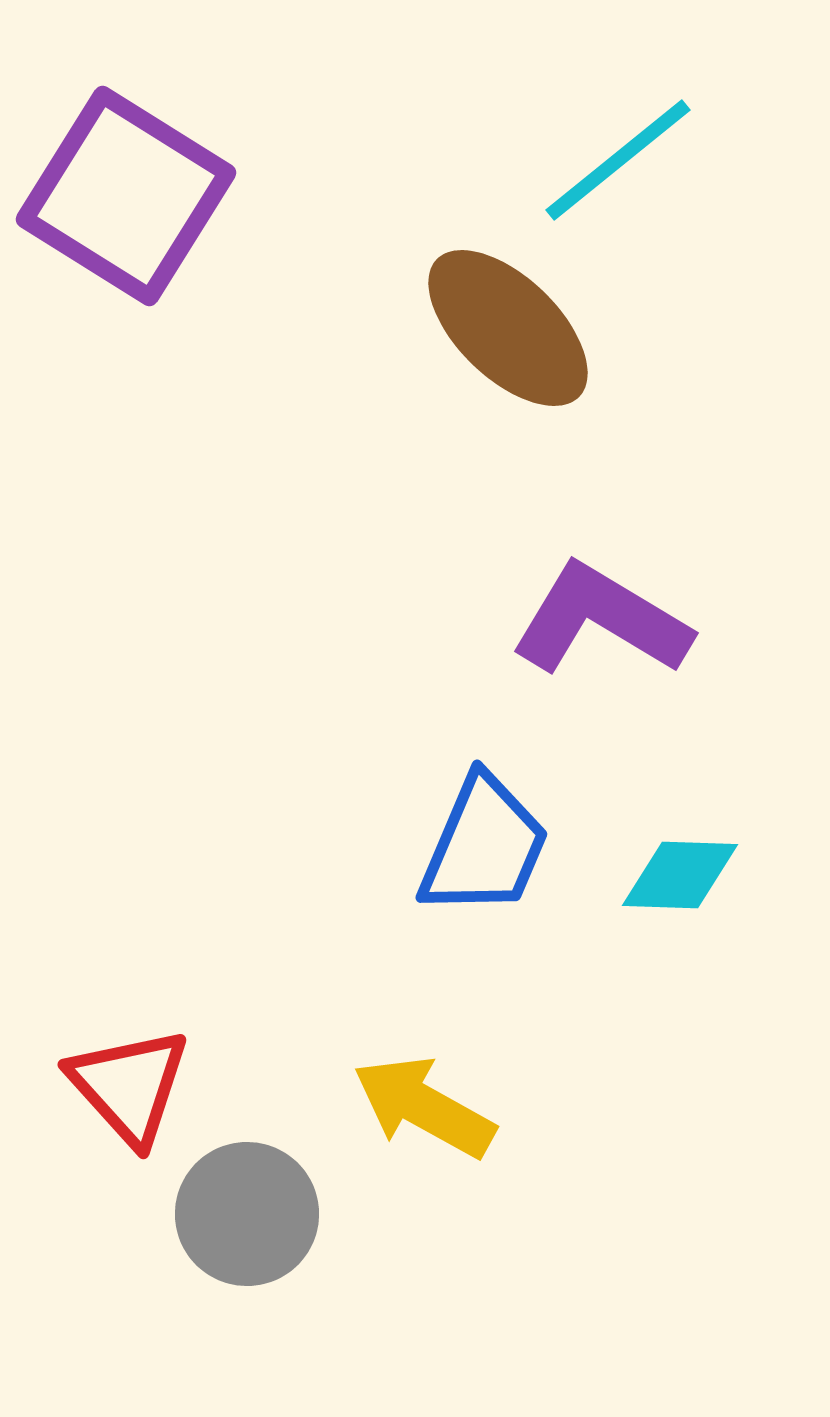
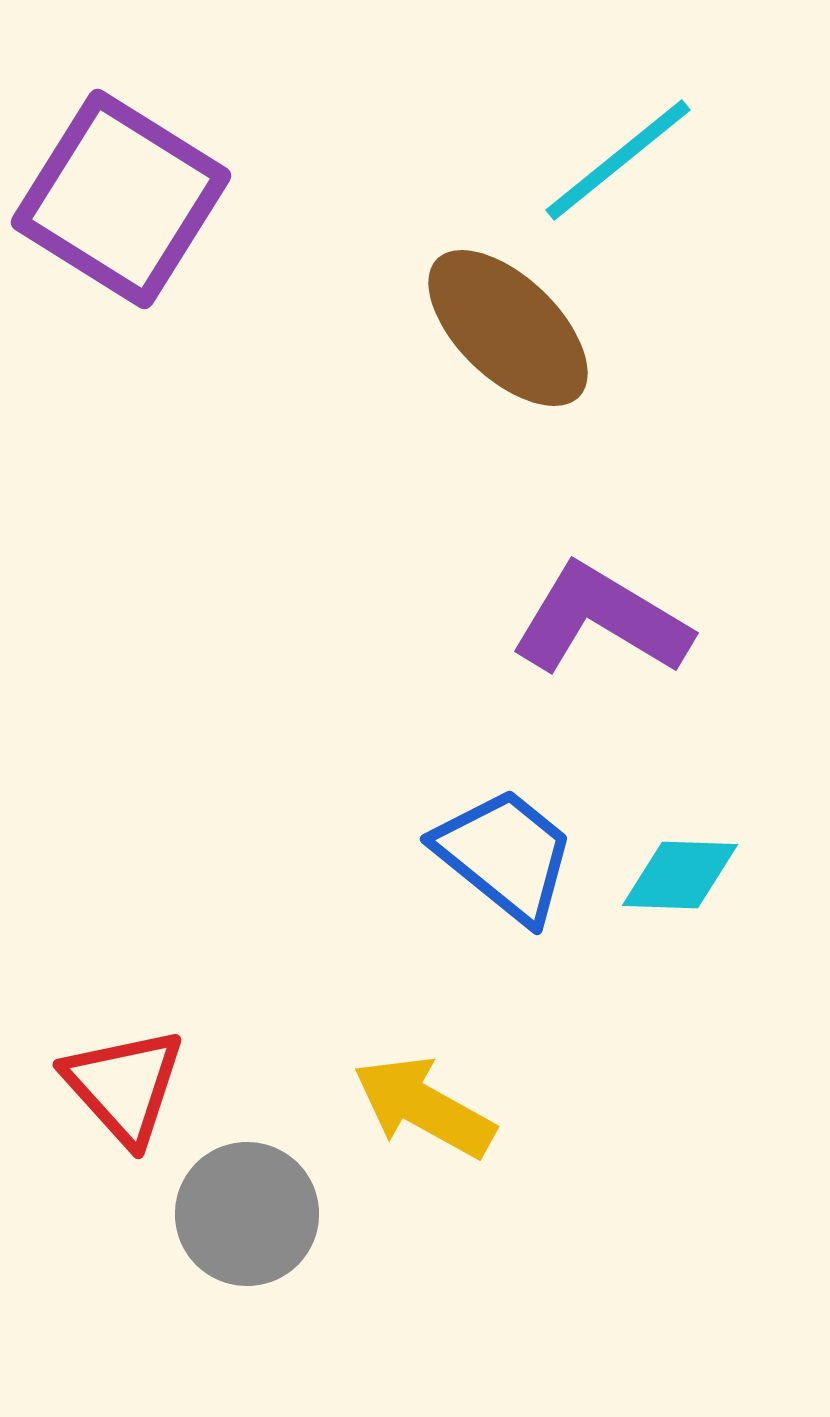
purple square: moved 5 px left, 3 px down
blue trapezoid: moved 21 px right, 9 px down; rotated 74 degrees counterclockwise
red triangle: moved 5 px left
